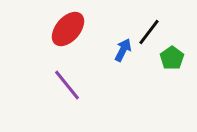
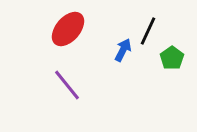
black line: moved 1 px left, 1 px up; rotated 12 degrees counterclockwise
